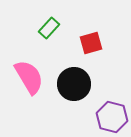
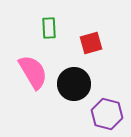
green rectangle: rotated 45 degrees counterclockwise
pink semicircle: moved 4 px right, 5 px up
purple hexagon: moved 5 px left, 3 px up
